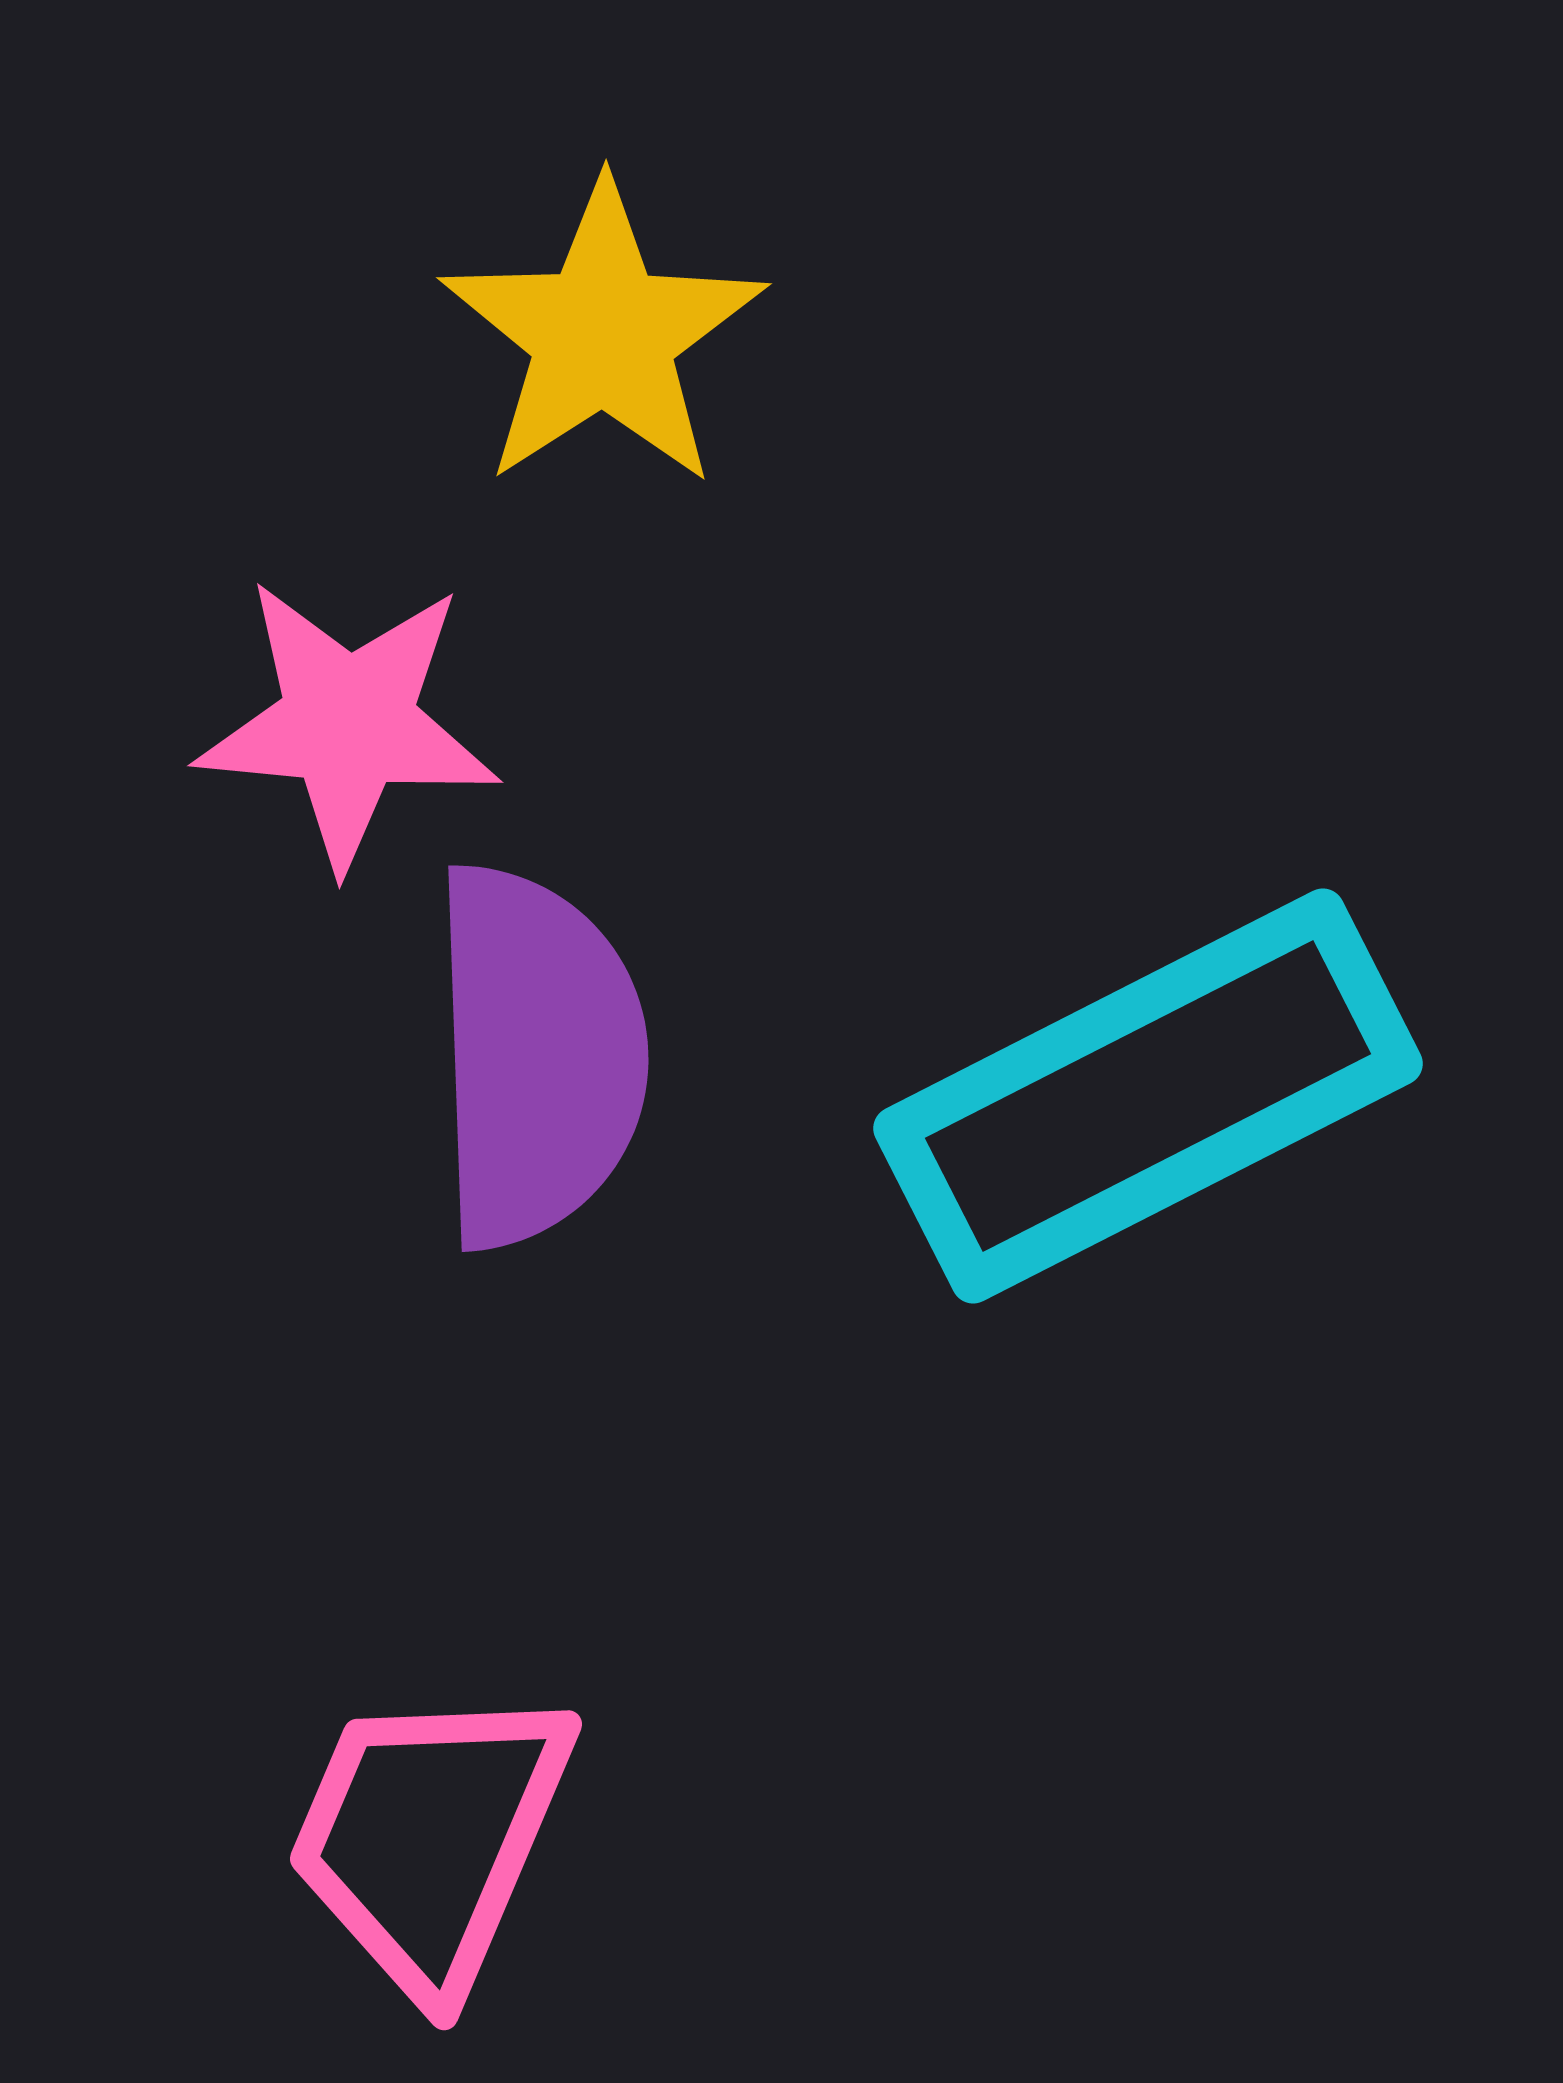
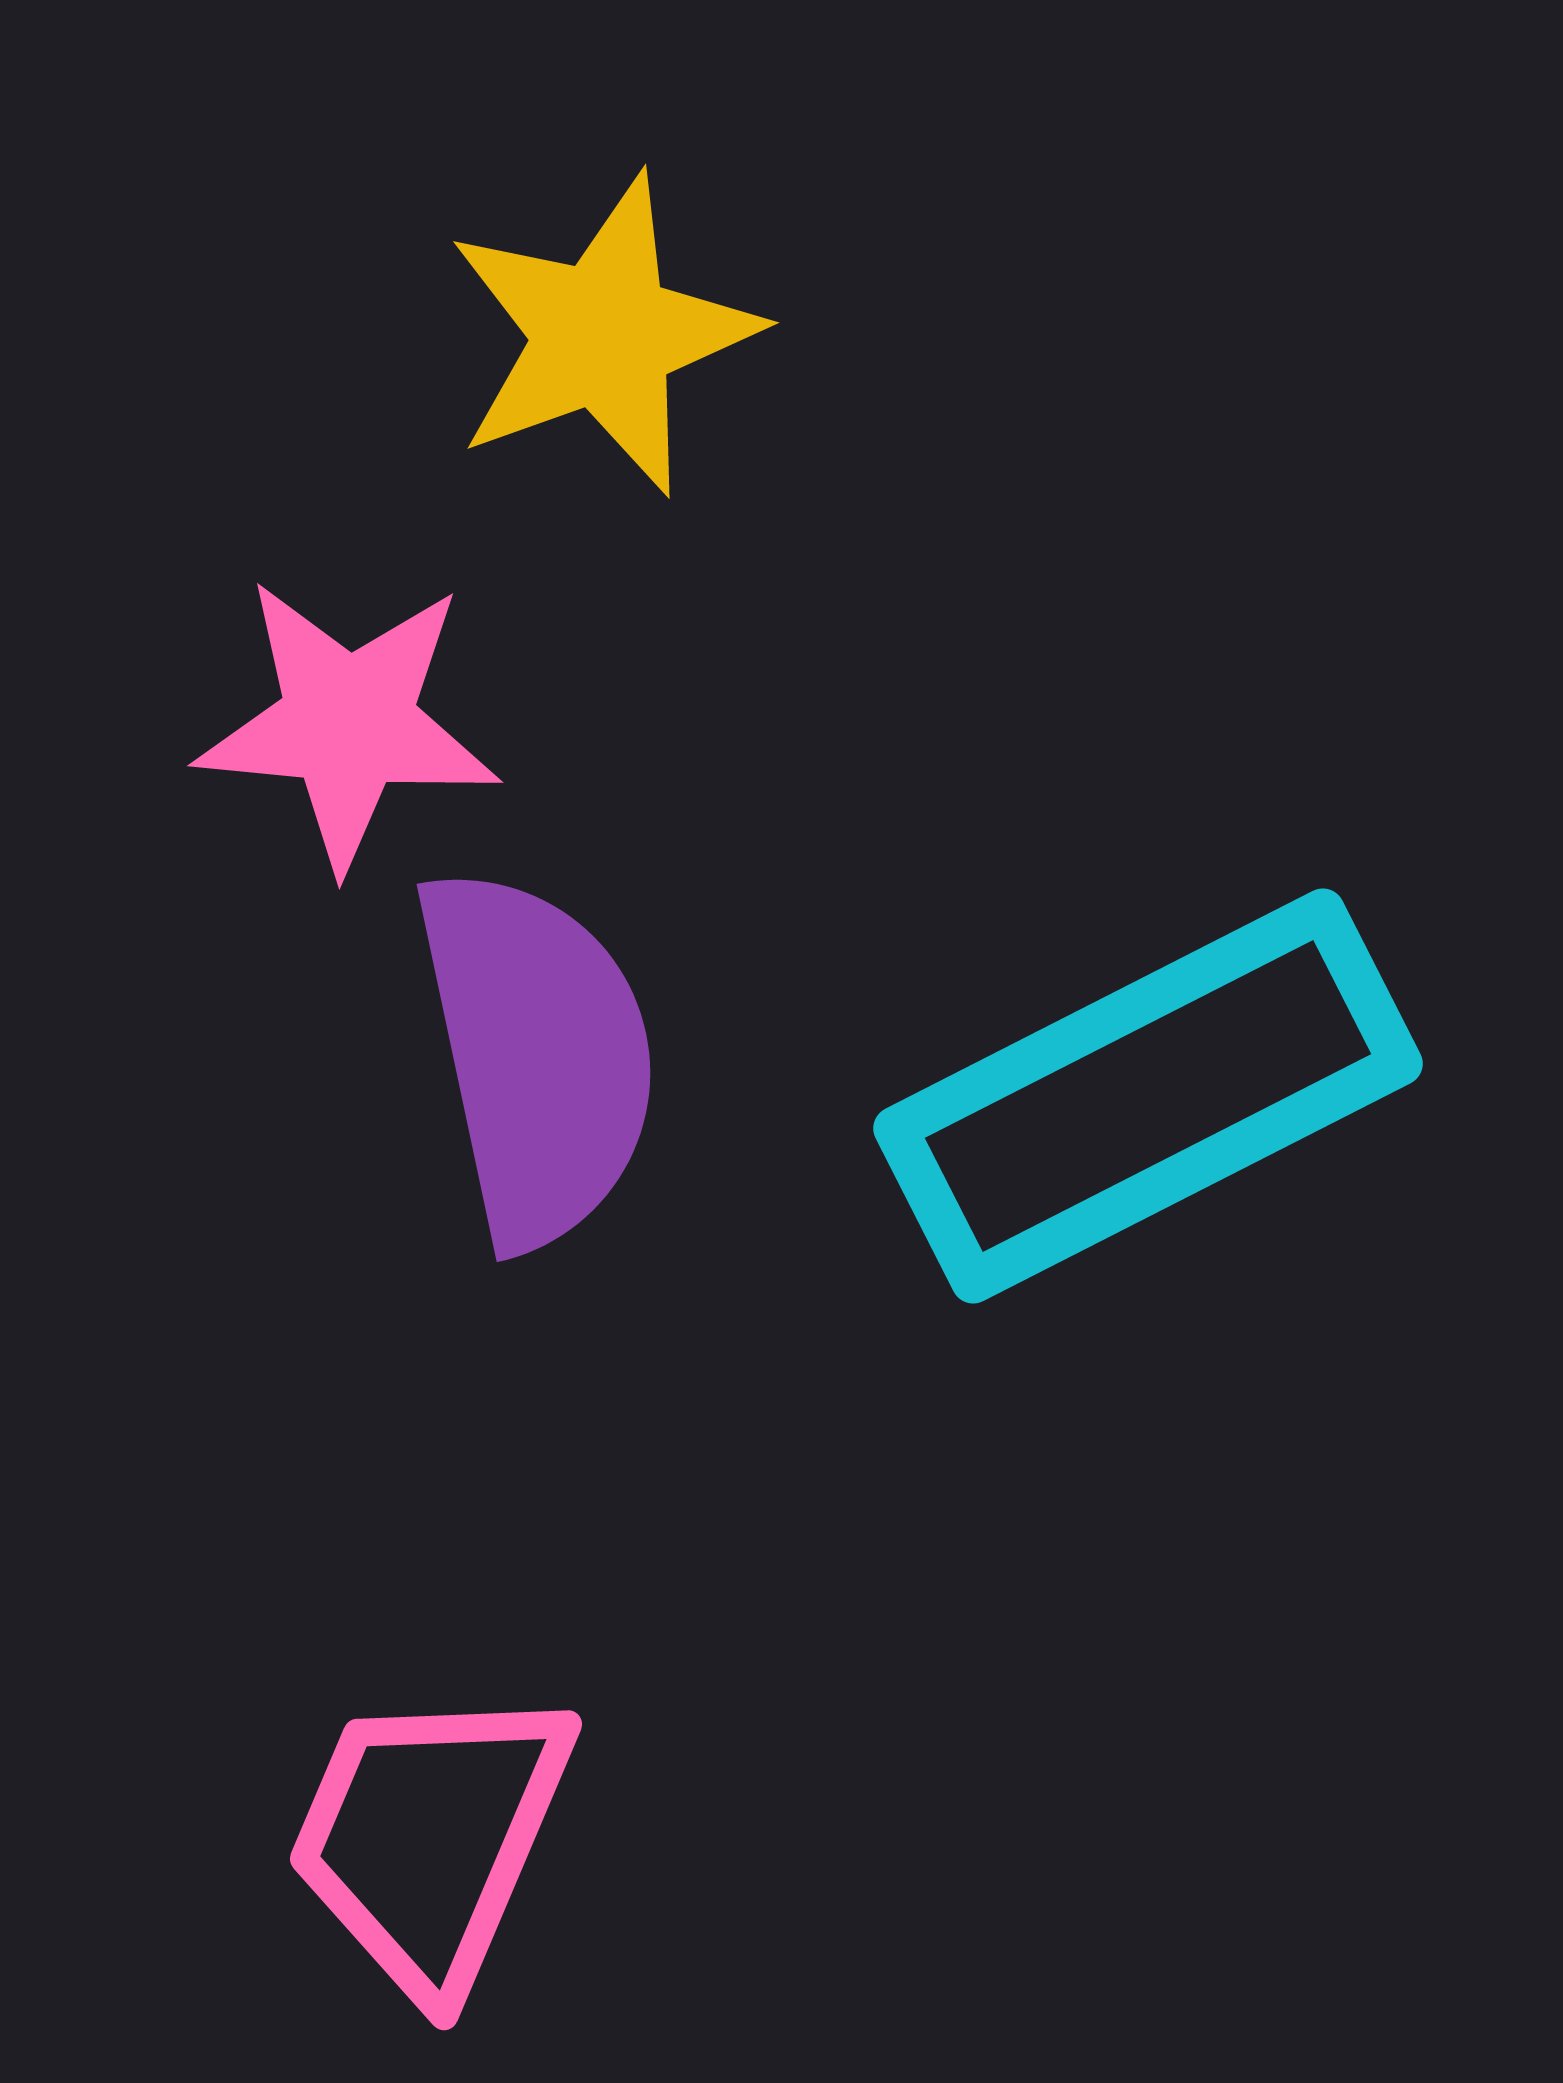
yellow star: rotated 13 degrees clockwise
purple semicircle: rotated 10 degrees counterclockwise
